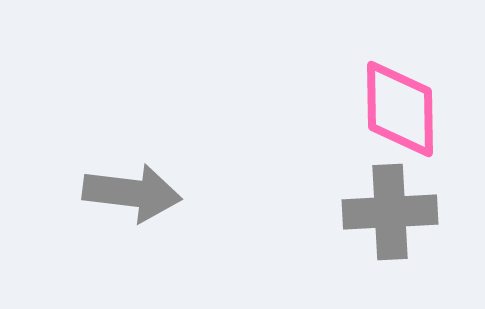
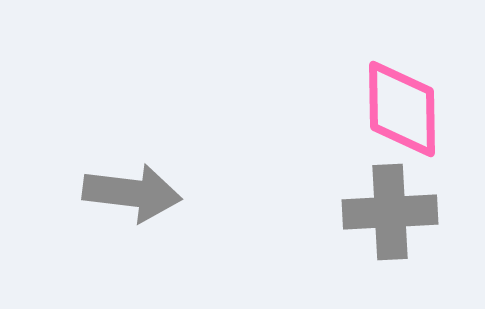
pink diamond: moved 2 px right
